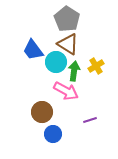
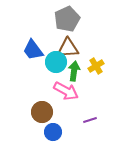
gray pentagon: rotated 15 degrees clockwise
brown triangle: moved 4 px down; rotated 35 degrees counterclockwise
blue circle: moved 2 px up
